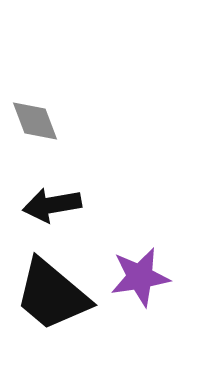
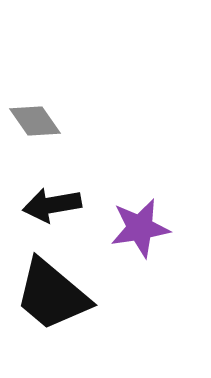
gray diamond: rotated 14 degrees counterclockwise
purple star: moved 49 px up
